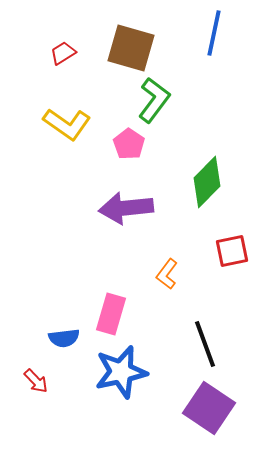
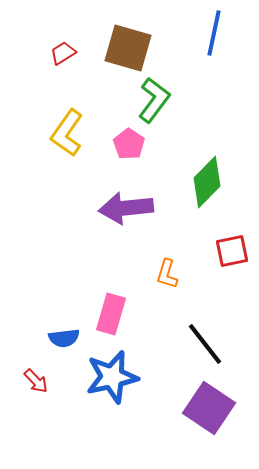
brown square: moved 3 px left
yellow L-shape: moved 9 px down; rotated 90 degrees clockwise
orange L-shape: rotated 20 degrees counterclockwise
black line: rotated 18 degrees counterclockwise
blue star: moved 9 px left, 5 px down
